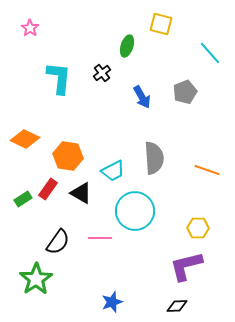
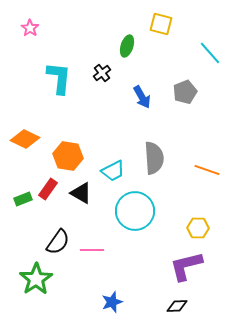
green rectangle: rotated 12 degrees clockwise
pink line: moved 8 px left, 12 px down
